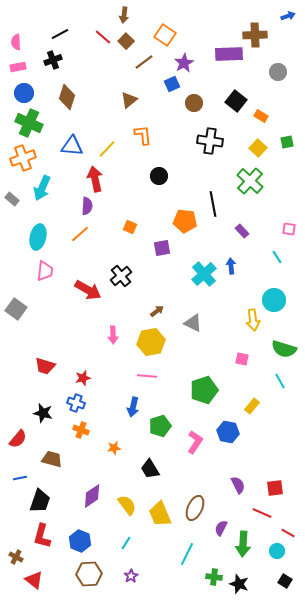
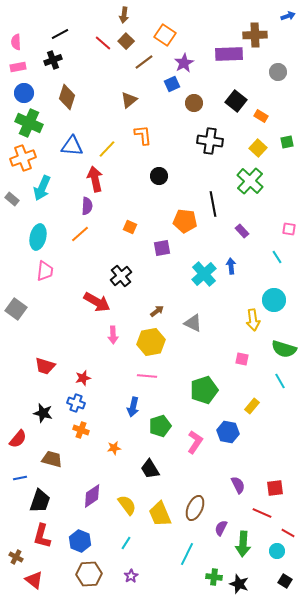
red line at (103, 37): moved 6 px down
red arrow at (88, 290): moved 9 px right, 12 px down
